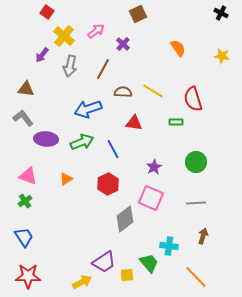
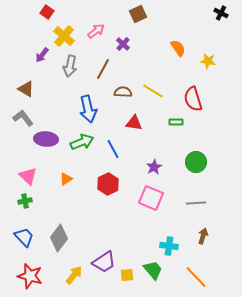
yellow star: moved 14 px left, 5 px down
brown triangle: rotated 24 degrees clockwise
blue arrow: rotated 84 degrees counterclockwise
pink triangle: rotated 24 degrees clockwise
green cross: rotated 24 degrees clockwise
gray diamond: moved 66 px left, 19 px down; rotated 16 degrees counterclockwise
blue trapezoid: rotated 10 degrees counterclockwise
green trapezoid: moved 4 px right, 7 px down
red star: moved 2 px right; rotated 15 degrees clockwise
yellow arrow: moved 8 px left, 7 px up; rotated 24 degrees counterclockwise
